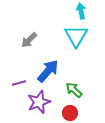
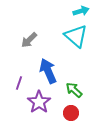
cyan arrow: rotated 84 degrees clockwise
cyan triangle: rotated 20 degrees counterclockwise
blue arrow: rotated 65 degrees counterclockwise
purple line: rotated 56 degrees counterclockwise
purple star: rotated 15 degrees counterclockwise
red circle: moved 1 px right
